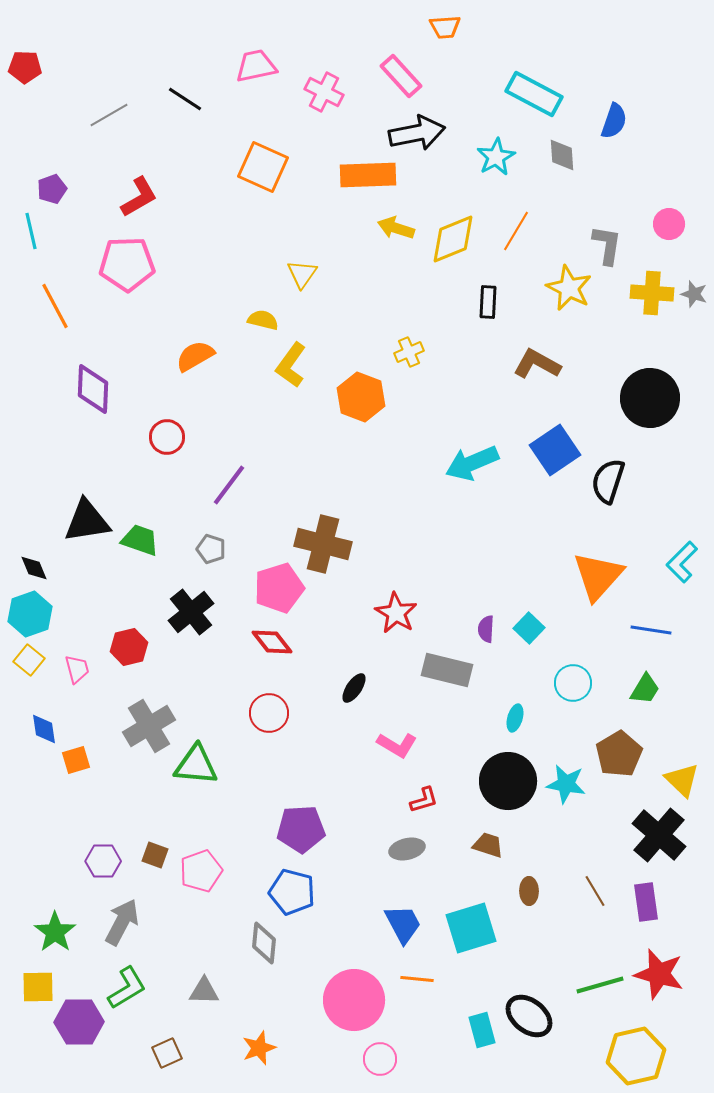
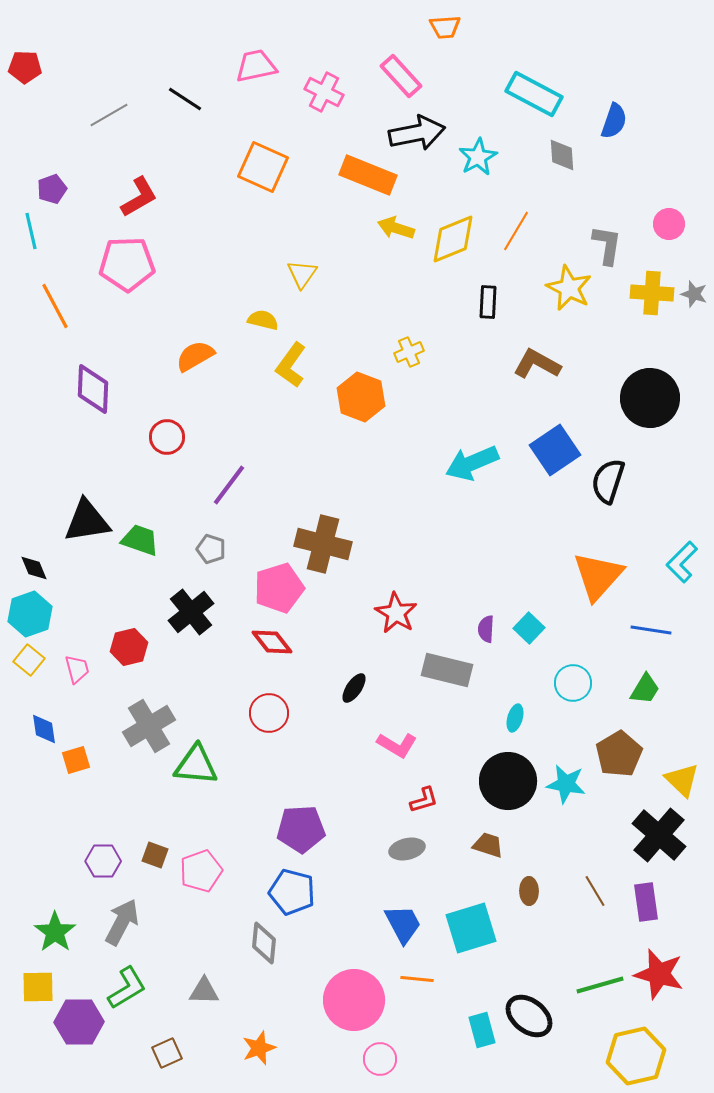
cyan star at (496, 157): moved 18 px left
orange rectangle at (368, 175): rotated 24 degrees clockwise
